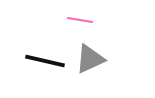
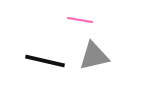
gray triangle: moved 4 px right, 3 px up; rotated 12 degrees clockwise
